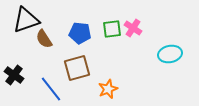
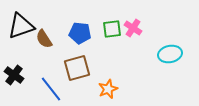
black triangle: moved 5 px left, 6 px down
